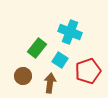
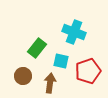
cyan cross: moved 4 px right
cyan square: moved 1 px right, 1 px down; rotated 21 degrees counterclockwise
